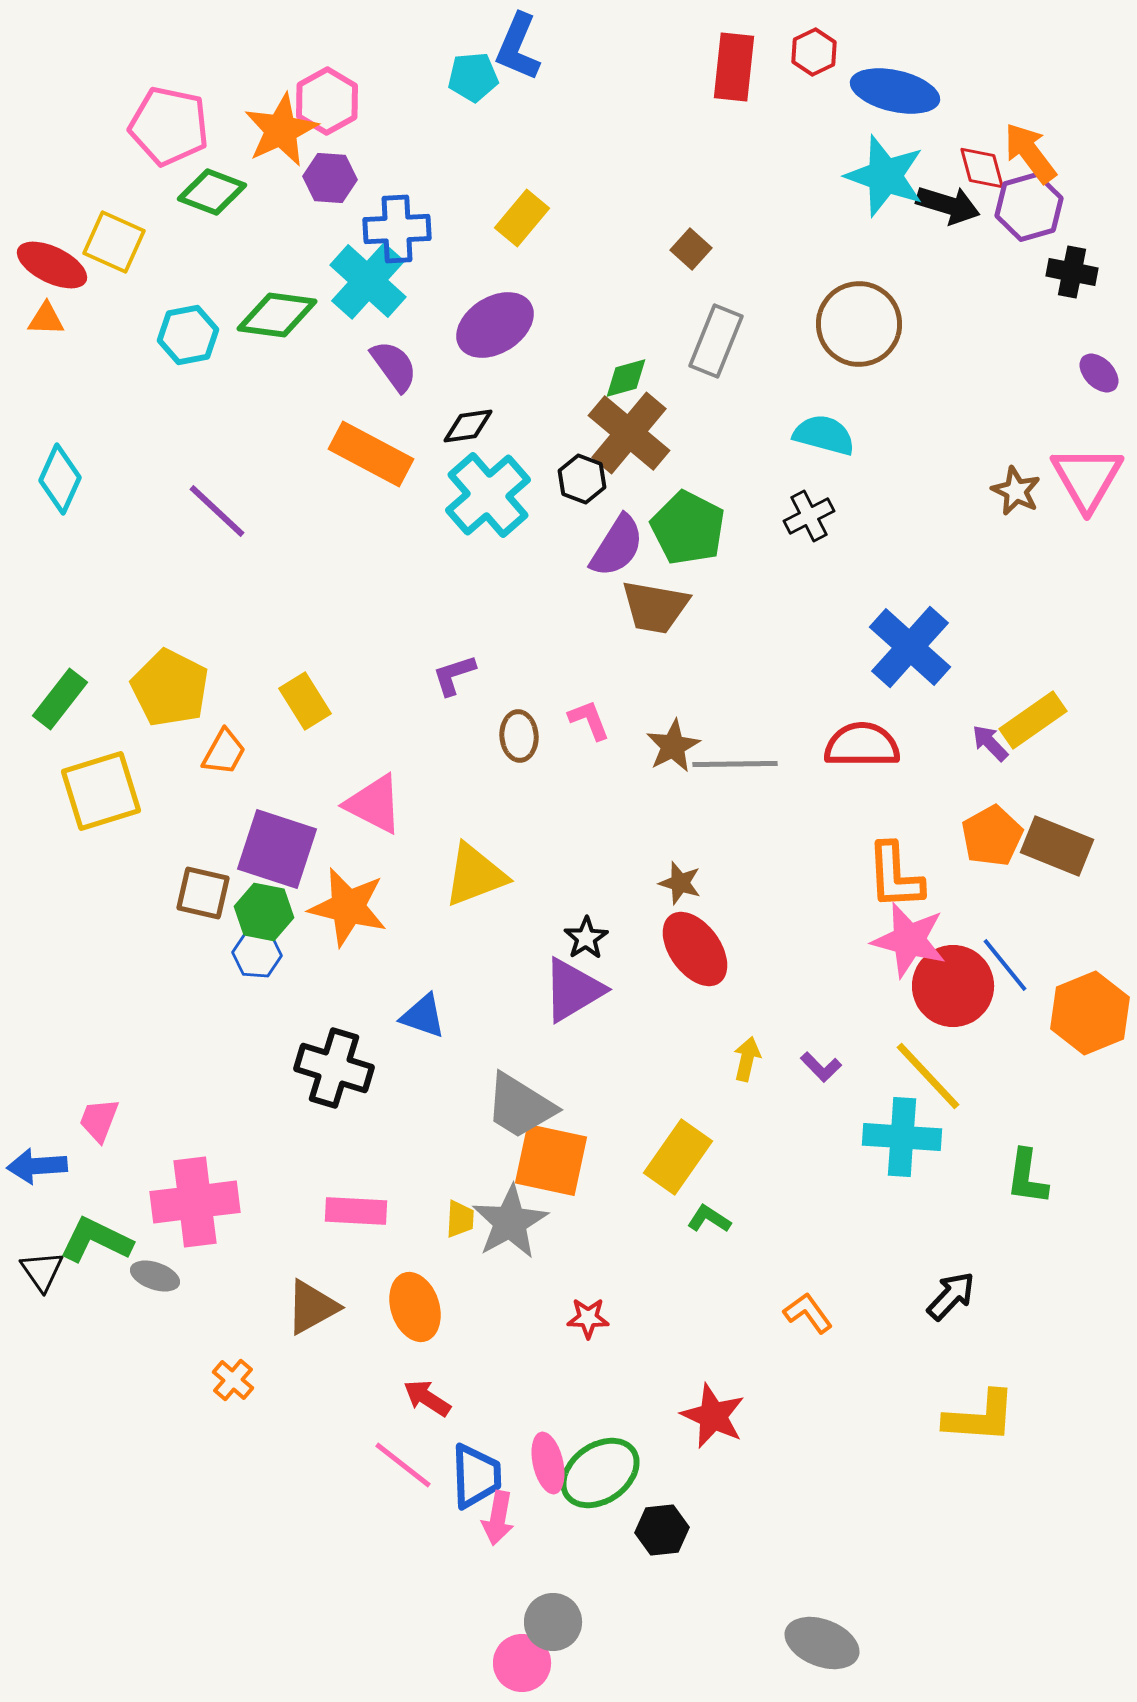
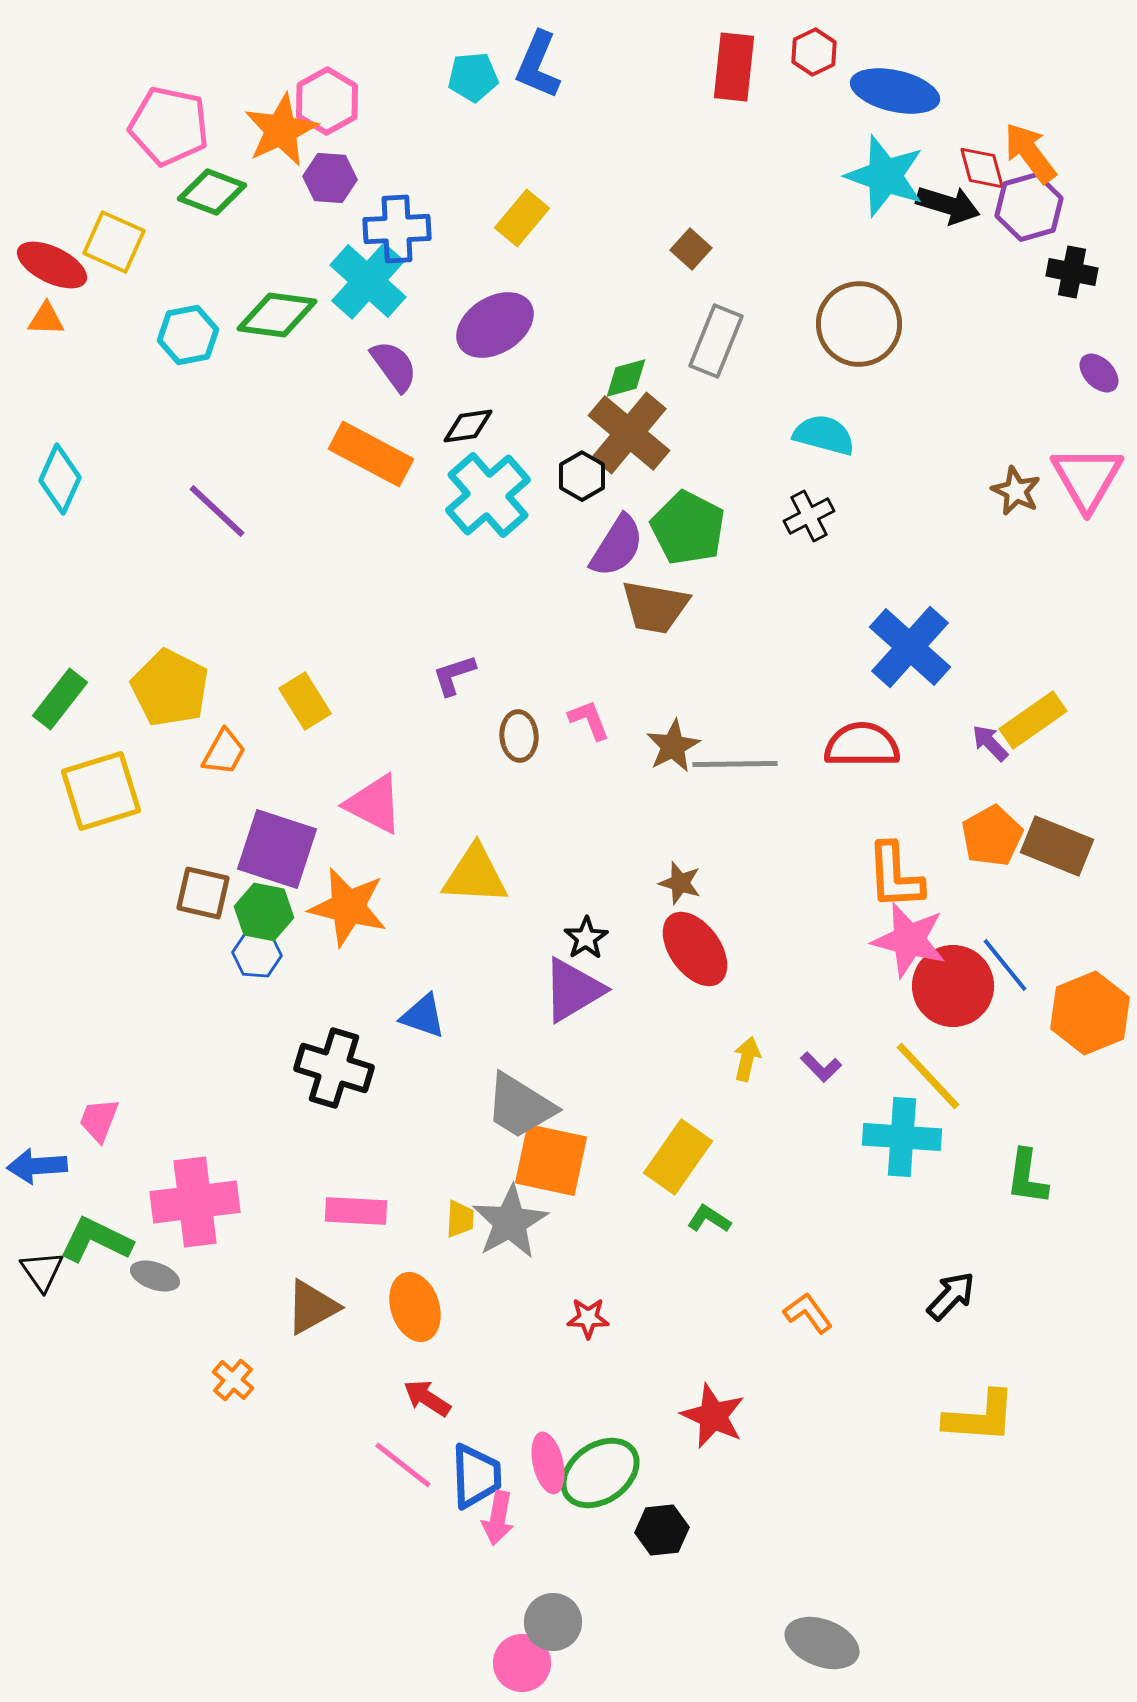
blue L-shape at (518, 47): moved 20 px right, 18 px down
black hexagon at (582, 479): moved 3 px up; rotated 9 degrees clockwise
yellow triangle at (475, 875): rotated 24 degrees clockwise
